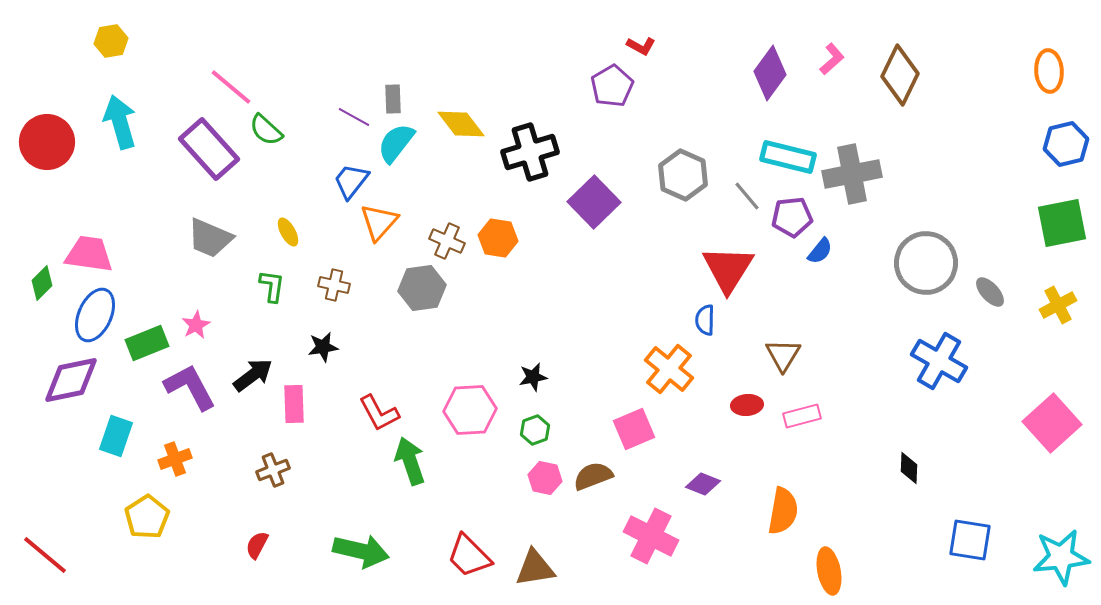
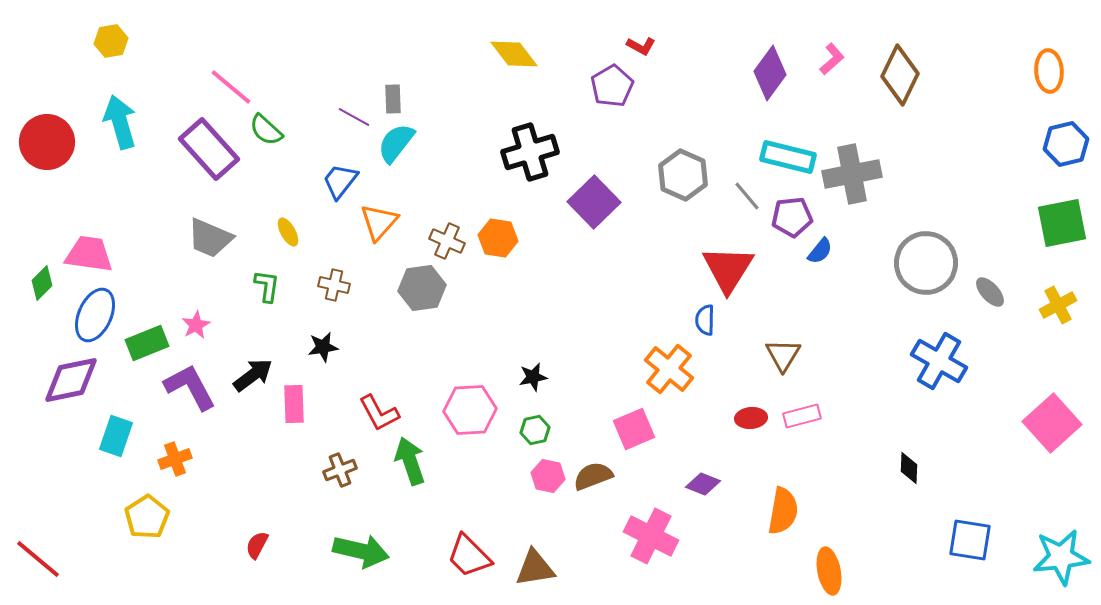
yellow diamond at (461, 124): moved 53 px right, 70 px up
blue trapezoid at (351, 181): moved 11 px left
green L-shape at (272, 286): moved 5 px left
red ellipse at (747, 405): moved 4 px right, 13 px down
green hexagon at (535, 430): rotated 8 degrees clockwise
brown cross at (273, 470): moved 67 px right
pink hexagon at (545, 478): moved 3 px right, 2 px up
red line at (45, 555): moved 7 px left, 4 px down
